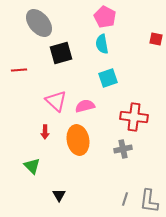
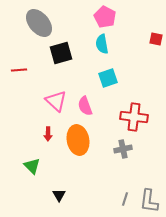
pink semicircle: rotated 96 degrees counterclockwise
red arrow: moved 3 px right, 2 px down
